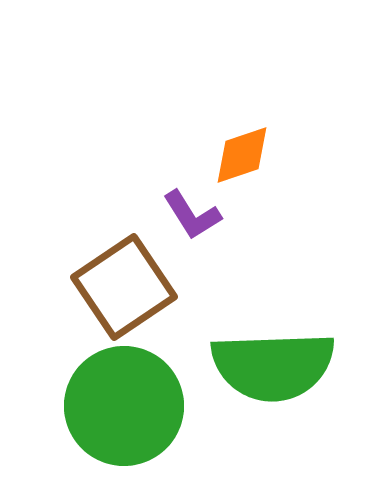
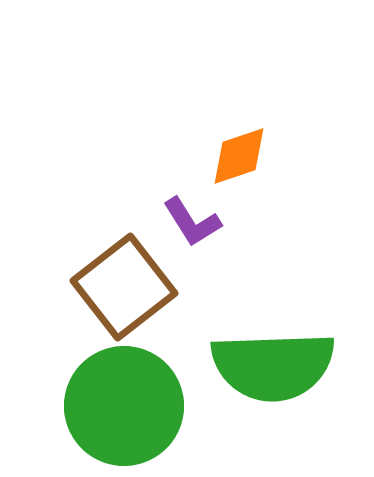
orange diamond: moved 3 px left, 1 px down
purple L-shape: moved 7 px down
brown square: rotated 4 degrees counterclockwise
